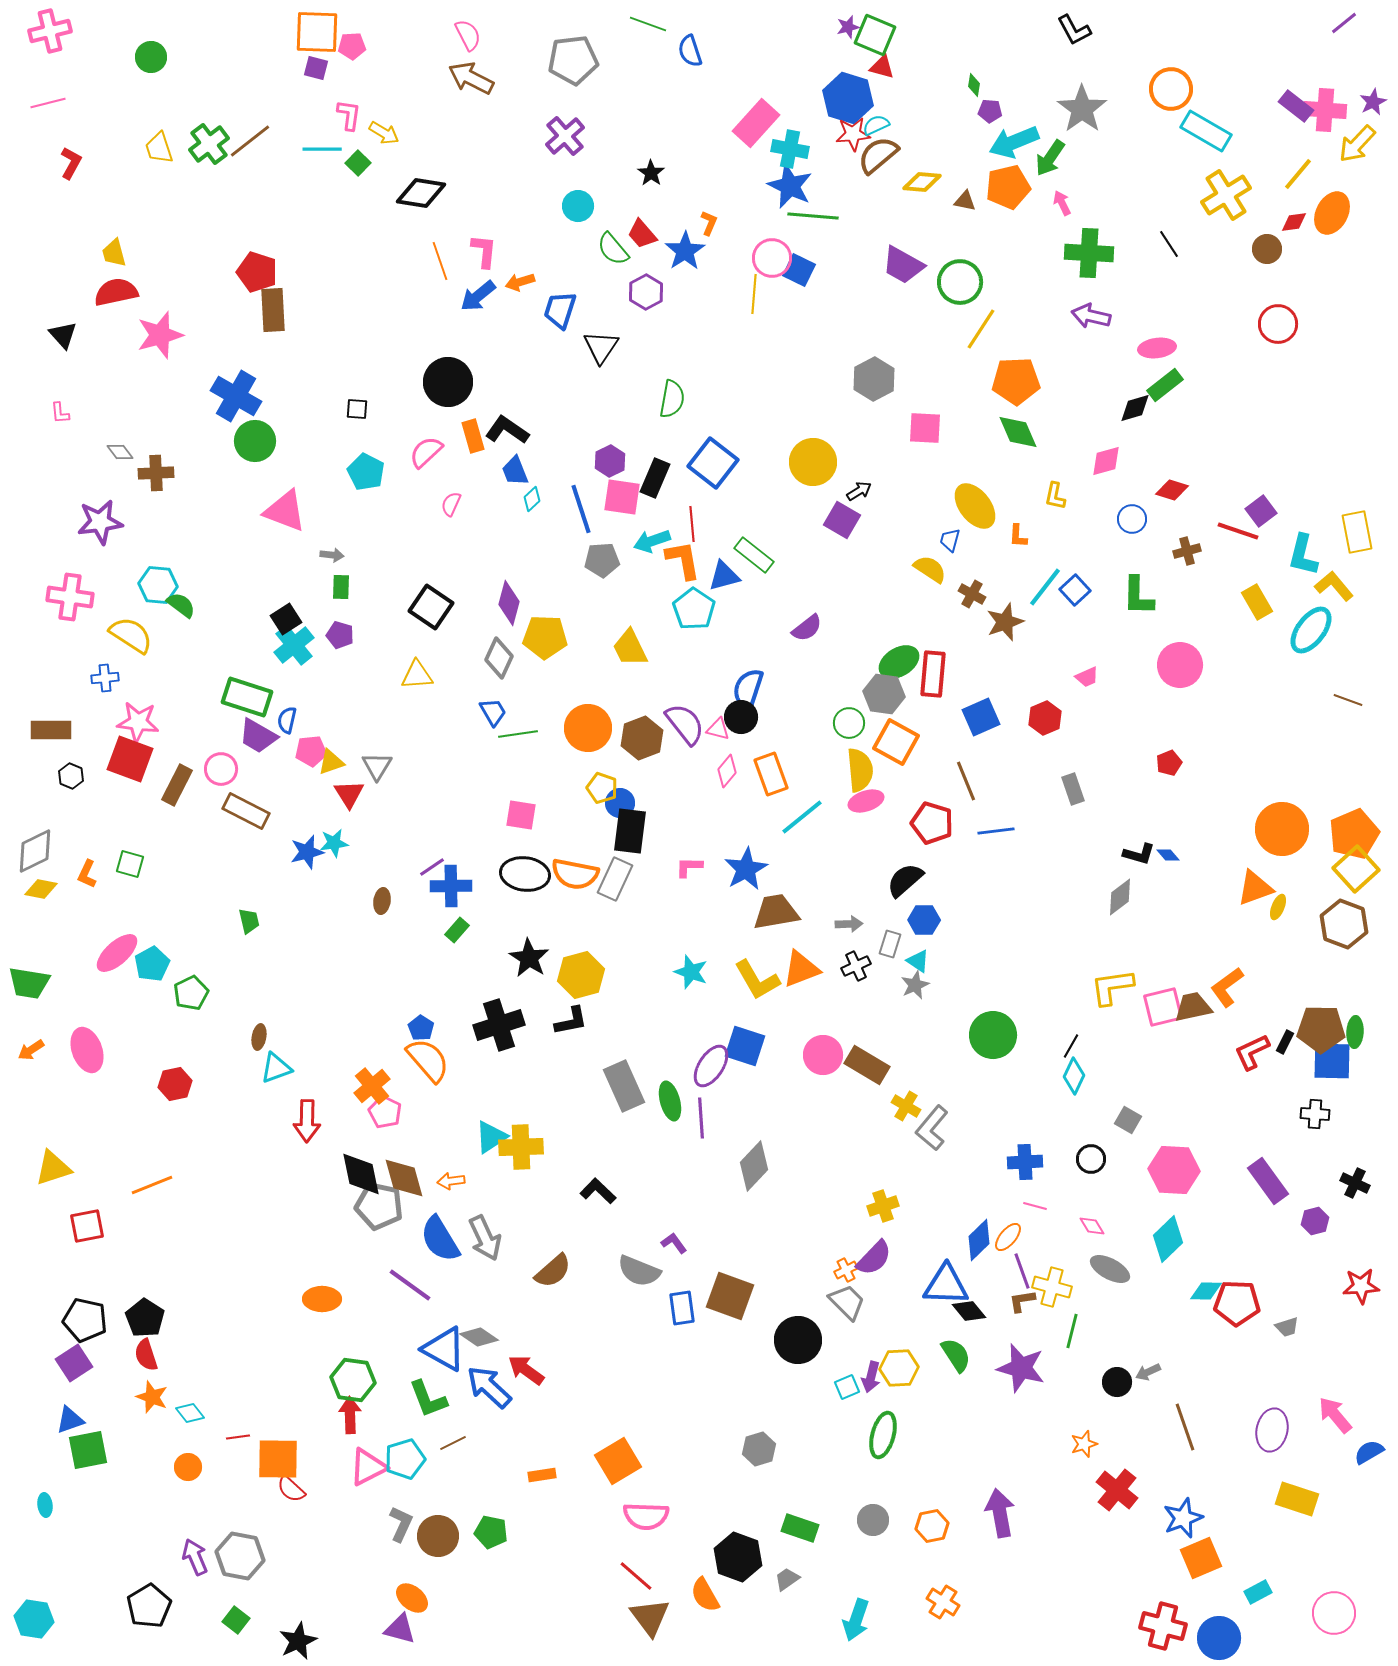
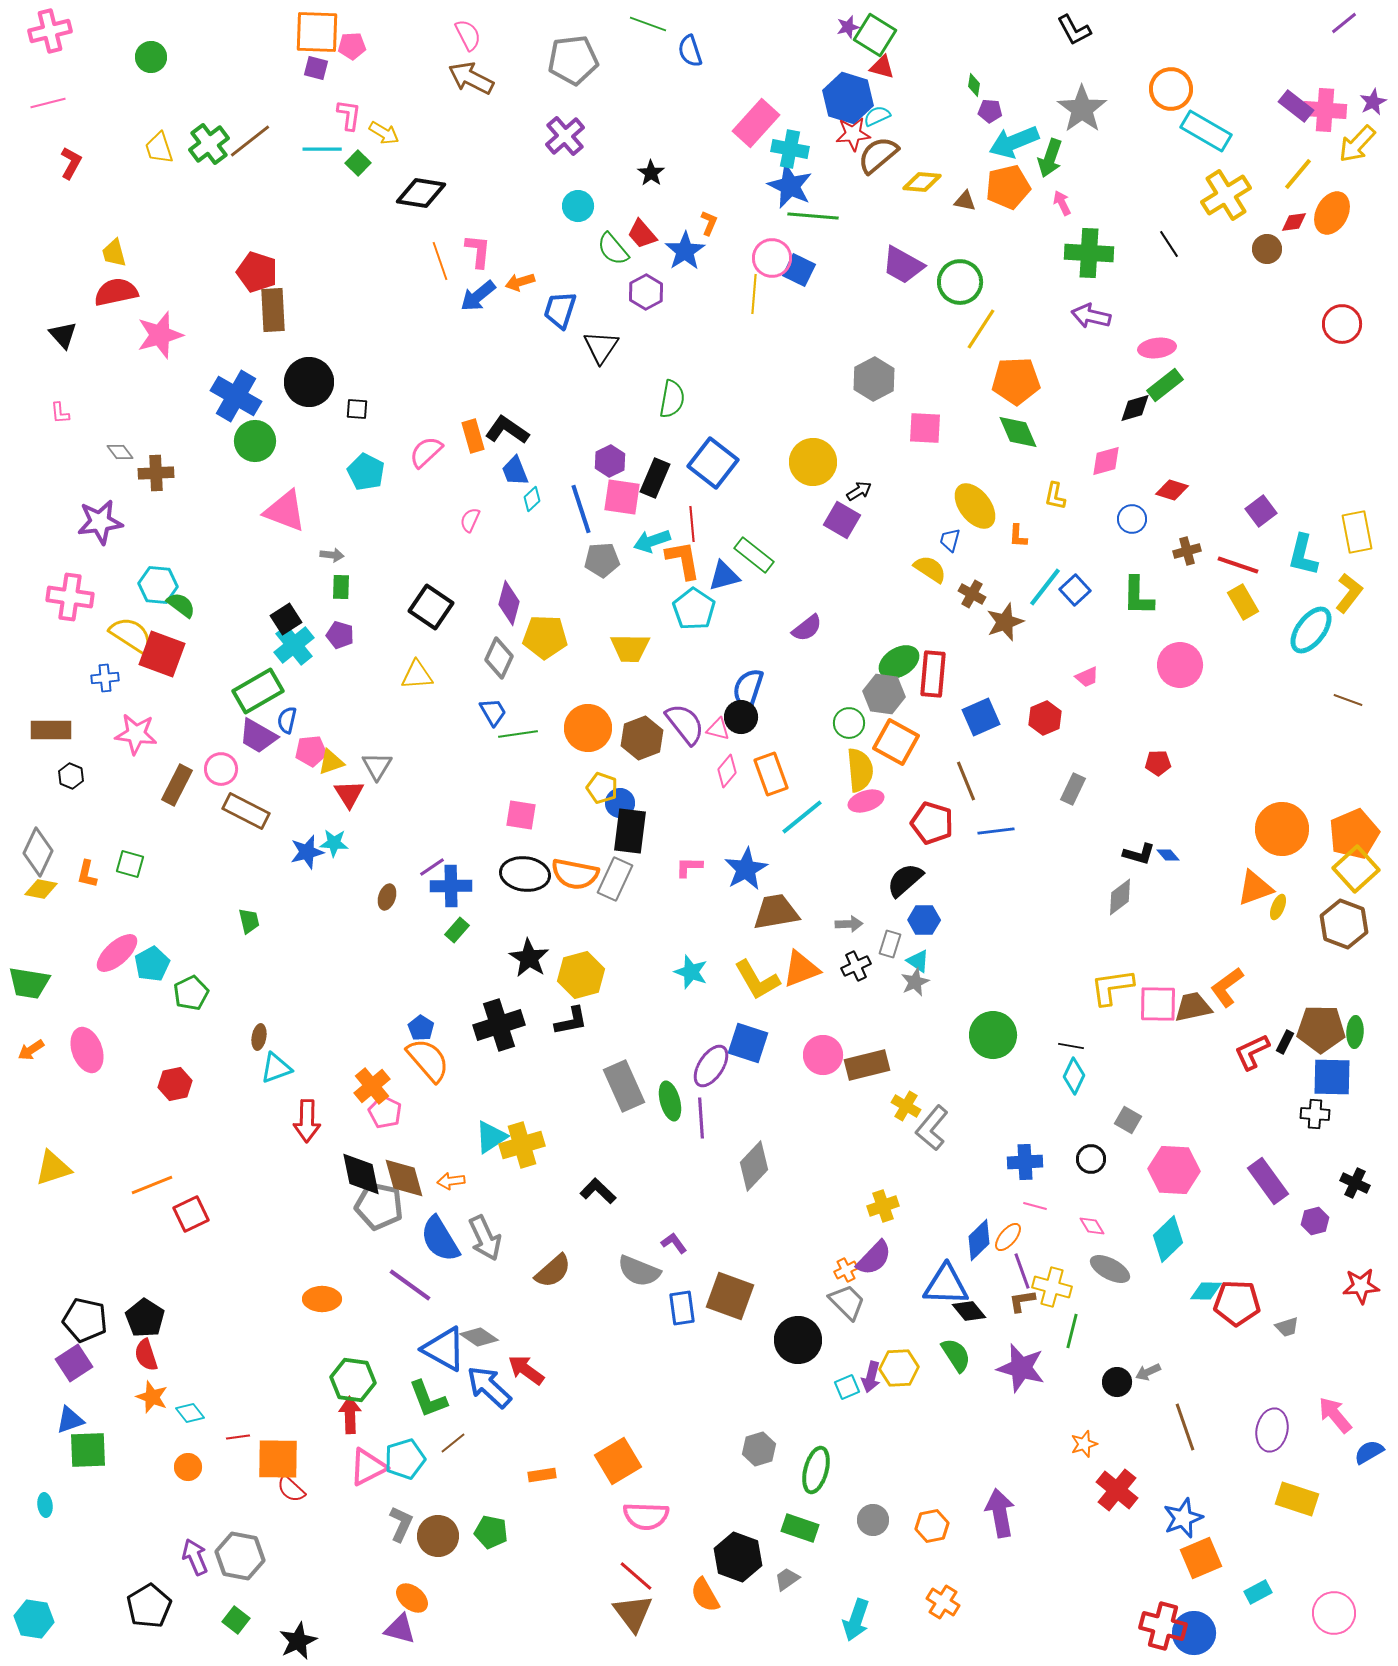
green square at (875, 35): rotated 9 degrees clockwise
cyan semicircle at (876, 125): moved 1 px right, 9 px up
green arrow at (1050, 158): rotated 15 degrees counterclockwise
pink L-shape at (484, 251): moved 6 px left
red circle at (1278, 324): moved 64 px right
black circle at (448, 382): moved 139 px left
pink semicircle at (451, 504): moved 19 px right, 16 px down
red line at (1238, 531): moved 34 px down
yellow L-shape at (1334, 586): moved 15 px right, 7 px down; rotated 78 degrees clockwise
yellow rectangle at (1257, 602): moved 14 px left
yellow trapezoid at (630, 648): rotated 63 degrees counterclockwise
green rectangle at (247, 697): moved 11 px right, 6 px up; rotated 48 degrees counterclockwise
pink star at (138, 722): moved 2 px left, 12 px down
red square at (130, 759): moved 32 px right, 105 px up
red pentagon at (1169, 763): moved 11 px left; rotated 20 degrees clockwise
gray rectangle at (1073, 789): rotated 44 degrees clockwise
cyan star at (334, 843): rotated 12 degrees clockwise
gray diamond at (35, 851): moved 3 px right, 1 px down; rotated 39 degrees counterclockwise
orange L-shape at (87, 874): rotated 12 degrees counterclockwise
brown ellipse at (382, 901): moved 5 px right, 4 px up; rotated 10 degrees clockwise
gray star at (915, 985): moved 3 px up
pink square at (1163, 1007): moved 5 px left, 3 px up; rotated 15 degrees clockwise
blue square at (745, 1046): moved 3 px right, 3 px up
black line at (1071, 1046): rotated 70 degrees clockwise
blue square at (1332, 1061): moved 16 px down
brown rectangle at (867, 1065): rotated 45 degrees counterclockwise
yellow cross at (521, 1147): moved 1 px right, 2 px up; rotated 15 degrees counterclockwise
red square at (87, 1226): moved 104 px right, 12 px up; rotated 15 degrees counterclockwise
green ellipse at (883, 1435): moved 67 px left, 35 px down
brown line at (453, 1443): rotated 12 degrees counterclockwise
green square at (88, 1450): rotated 9 degrees clockwise
brown triangle at (650, 1617): moved 17 px left, 4 px up
blue circle at (1219, 1638): moved 25 px left, 5 px up
